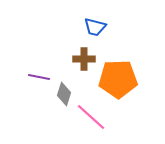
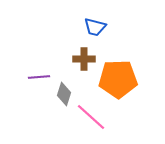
purple line: rotated 15 degrees counterclockwise
